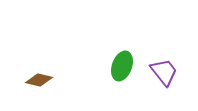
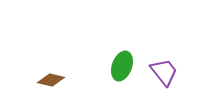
brown diamond: moved 12 px right
